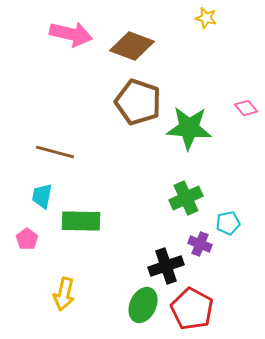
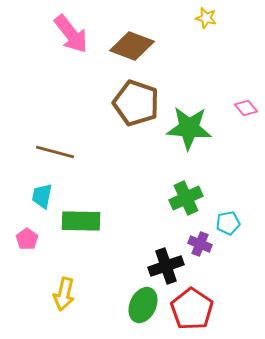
pink arrow: rotated 39 degrees clockwise
brown pentagon: moved 2 px left, 1 px down
red pentagon: rotated 6 degrees clockwise
